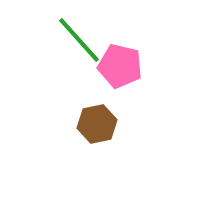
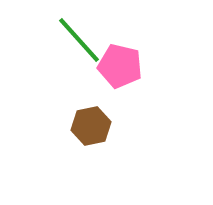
brown hexagon: moved 6 px left, 2 px down
